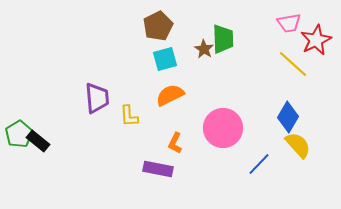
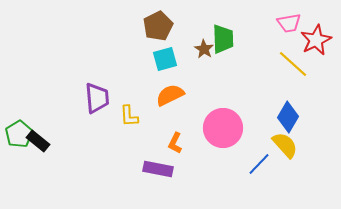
yellow semicircle: moved 13 px left
